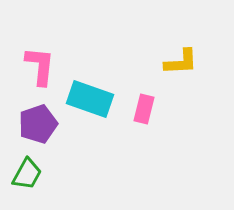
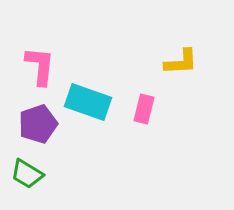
cyan rectangle: moved 2 px left, 3 px down
green trapezoid: rotated 92 degrees clockwise
